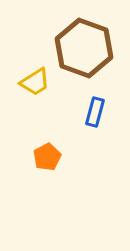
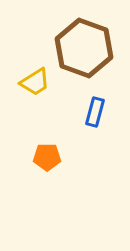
orange pentagon: rotated 28 degrees clockwise
